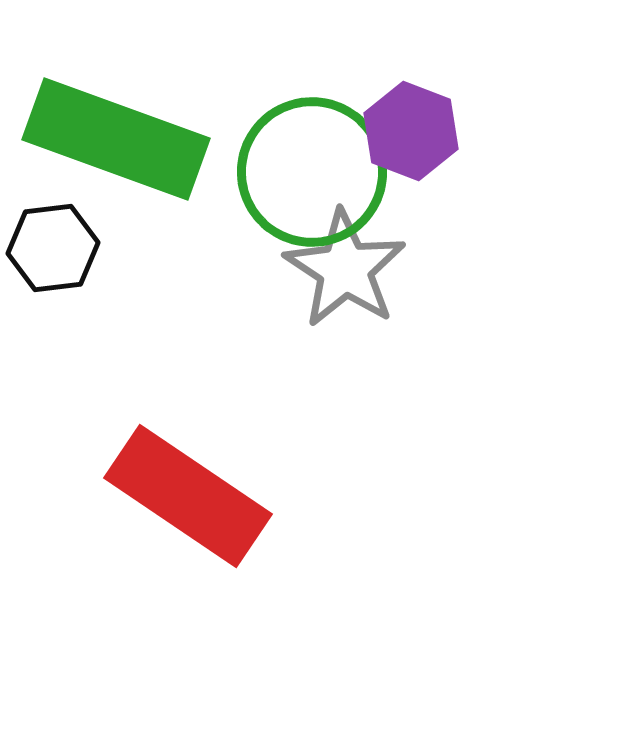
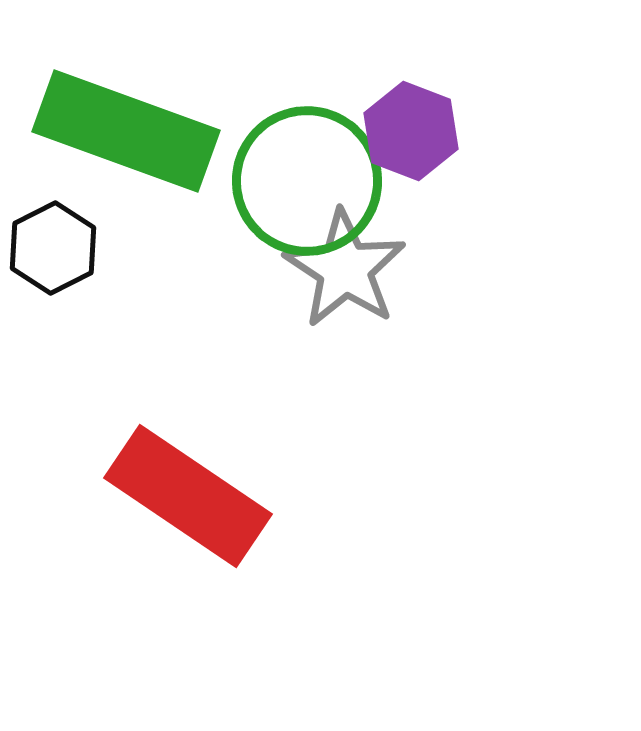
green rectangle: moved 10 px right, 8 px up
green circle: moved 5 px left, 9 px down
black hexagon: rotated 20 degrees counterclockwise
